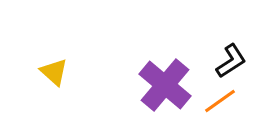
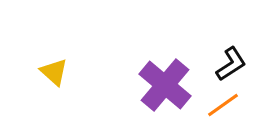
black L-shape: moved 3 px down
orange line: moved 3 px right, 4 px down
